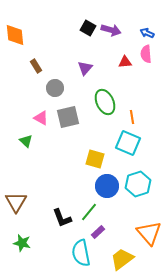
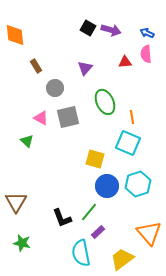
green triangle: moved 1 px right
